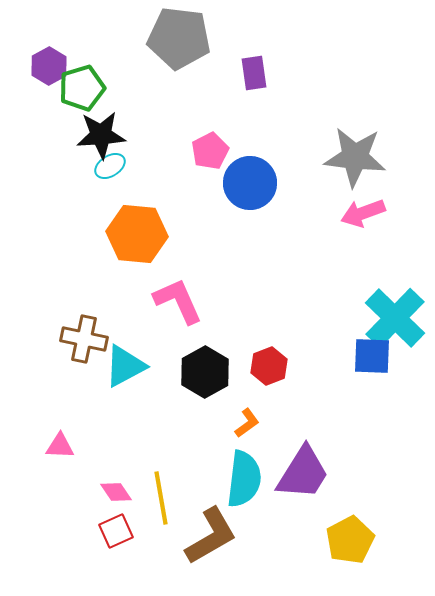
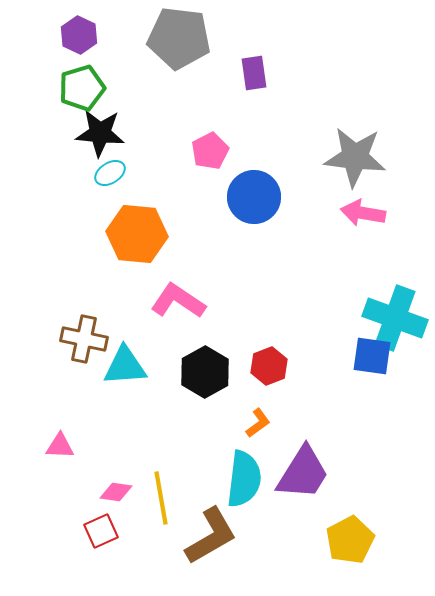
purple hexagon: moved 30 px right, 31 px up; rotated 6 degrees counterclockwise
black star: moved 1 px left, 2 px up; rotated 9 degrees clockwise
cyan ellipse: moved 7 px down
blue circle: moved 4 px right, 14 px down
pink arrow: rotated 30 degrees clockwise
pink L-shape: rotated 32 degrees counterclockwise
cyan cross: rotated 24 degrees counterclockwise
blue square: rotated 6 degrees clockwise
cyan triangle: rotated 24 degrees clockwise
orange L-shape: moved 11 px right
pink diamond: rotated 48 degrees counterclockwise
red square: moved 15 px left
